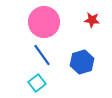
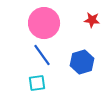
pink circle: moved 1 px down
cyan square: rotated 30 degrees clockwise
